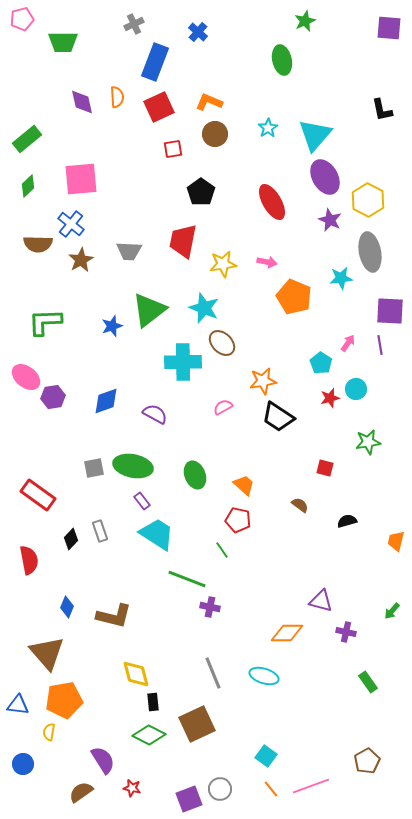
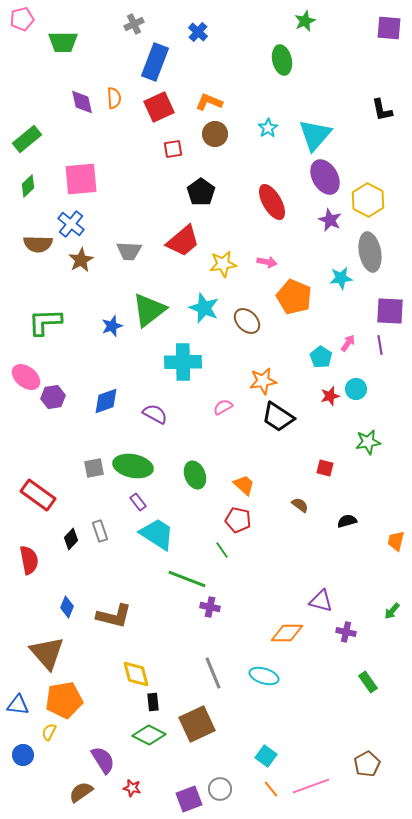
orange semicircle at (117, 97): moved 3 px left, 1 px down
red trapezoid at (183, 241): rotated 141 degrees counterclockwise
brown ellipse at (222, 343): moved 25 px right, 22 px up
cyan pentagon at (321, 363): moved 6 px up
red star at (330, 398): moved 2 px up
purple rectangle at (142, 501): moved 4 px left, 1 px down
yellow semicircle at (49, 732): rotated 18 degrees clockwise
brown pentagon at (367, 761): moved 3 px down
blue circle at (23, 764): moved 9 px up
